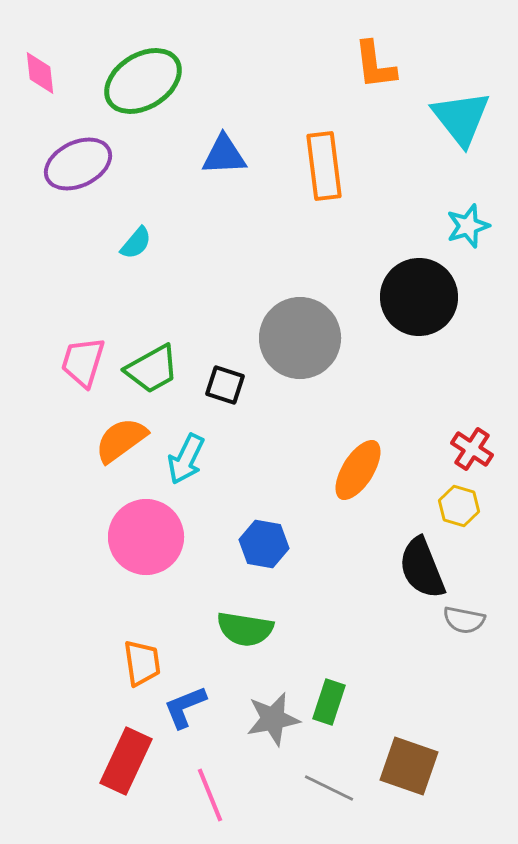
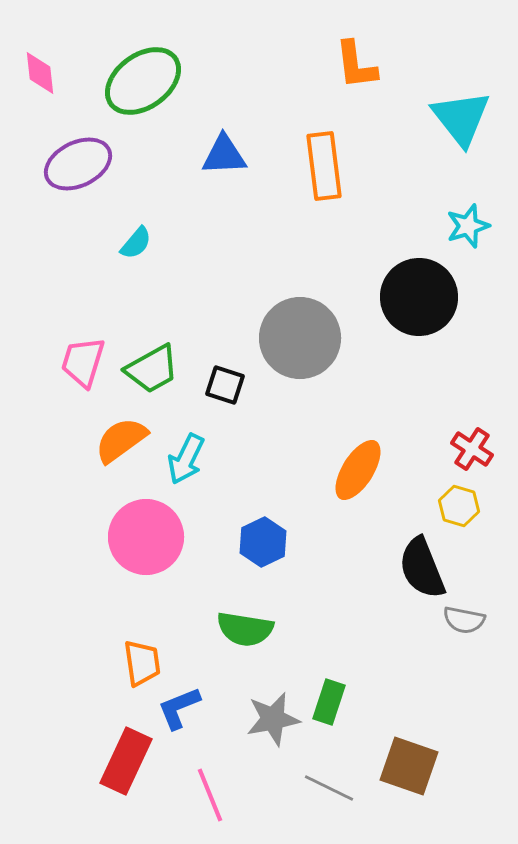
orange L-shape: moved 19 px left
green ellipse: rotated 4 degrees counterclockwise
blue hexagon: moved 1 px left, 2 px up; rotated 24 degrees clockwise
blue L-shape: moved 6 px left, 1 px down
